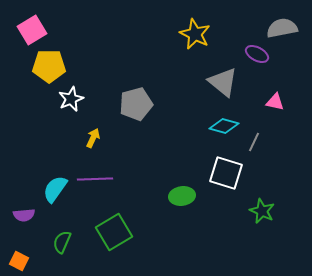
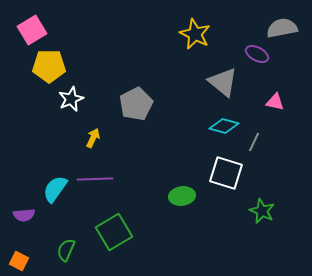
gray pentagon: rotated 12 degrees counterclockwise
green semicircle: moved 4 px right, 8 px down
